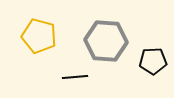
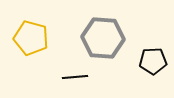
yellow pentagon: moved 8 px left, 2 px down
gray hexagon: moved 3 px left, 3 px up
